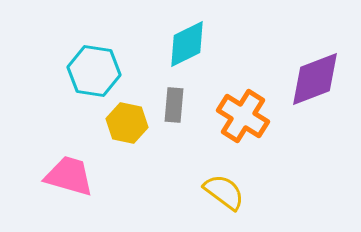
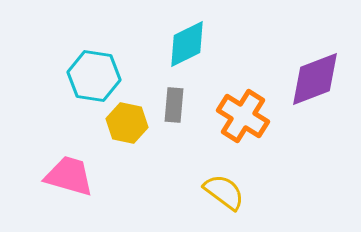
cyan hexagon: moved 5 px down
